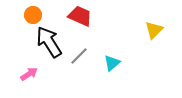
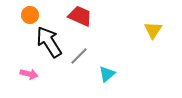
orange circle: moved 3 px left
yellow triangle: moved 1 px left; rotated 12 degrees counterclockwise
cyan triangle: moved 5 px left, 11 px down
pink arrow: rotated 48 degrees clockwise
